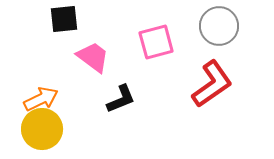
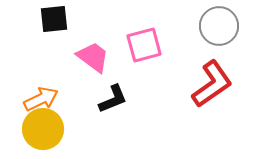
black square: moved 10 px left
pink square: moved 12 px left, 3 px down
black L-shape: moved 8 px left
yellow circle: moved 1 px right
